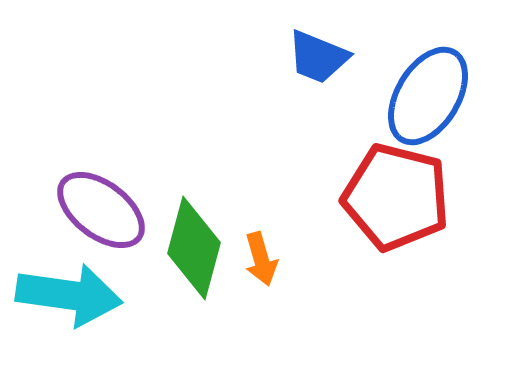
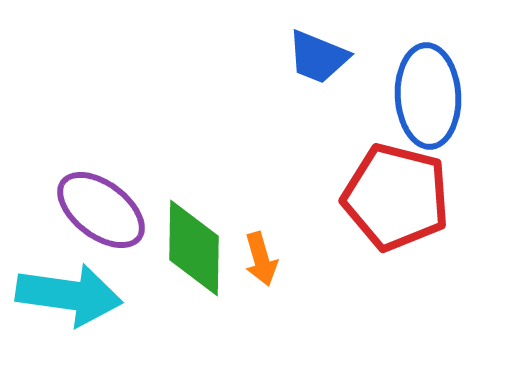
blue ellipse: rotated 34 degrees counterclockwise
green diamond: rotated 14 degrees counterclockwise
